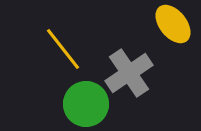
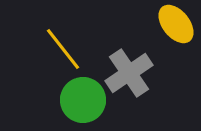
yellow ellipse: moved 3 px right
green circle: moved 3 px left, 4 px up
